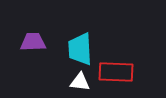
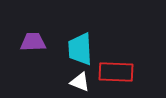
white triangle: rotated 15 degrees clockwise
